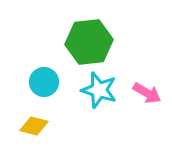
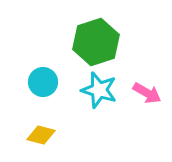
green hexagon: moved 7 px right; rotated 12 degrees counterclockwise
cyan circle: moved 1 px left
yellow diamond: moved 7 px right, 9 px down
